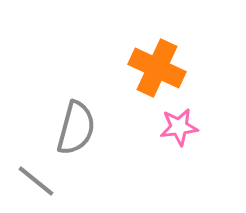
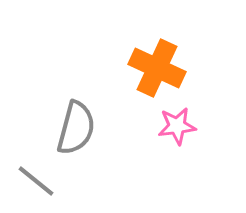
pink star: moved 2 px left, 1 px up
